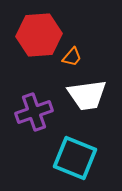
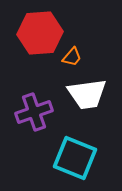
red hexagon: moved 1 px right, 2 px up
white trapezoid: moved 1 px up
